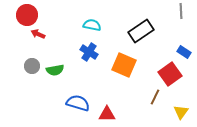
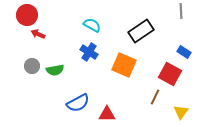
cyan semicircle: rotated 18 degrees clockwise
red square: rotated 25 degrees counterclockwise
blue semicircle: rotated 135 degrees clockwise
